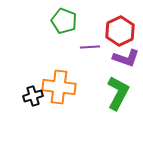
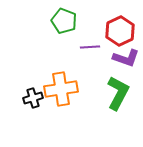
orange cross: moved 2 px right, 2 px down; rotated 16 degrees counterclockwise
black cross: moved 2 px down
